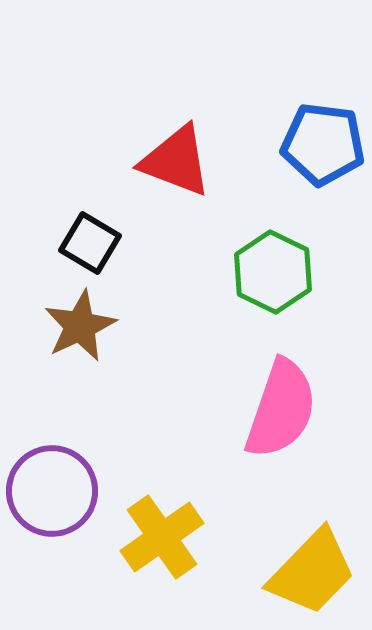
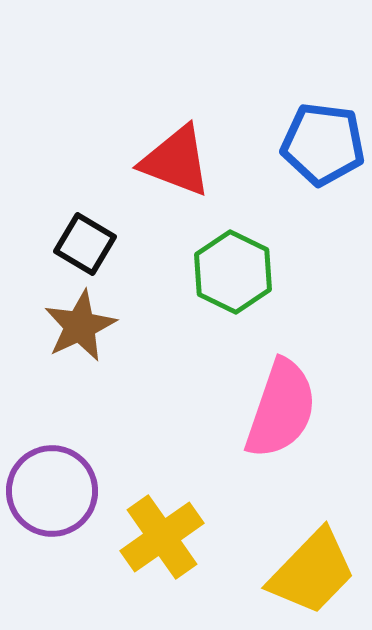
black square: moved 5 px left, 1 px down
green hexagon: moved 40 px left
